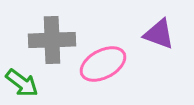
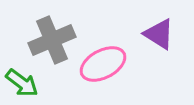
purple triangle: rotated 12 degrees clockwise
gray cross: rotated 21 degrees counterclockwise
